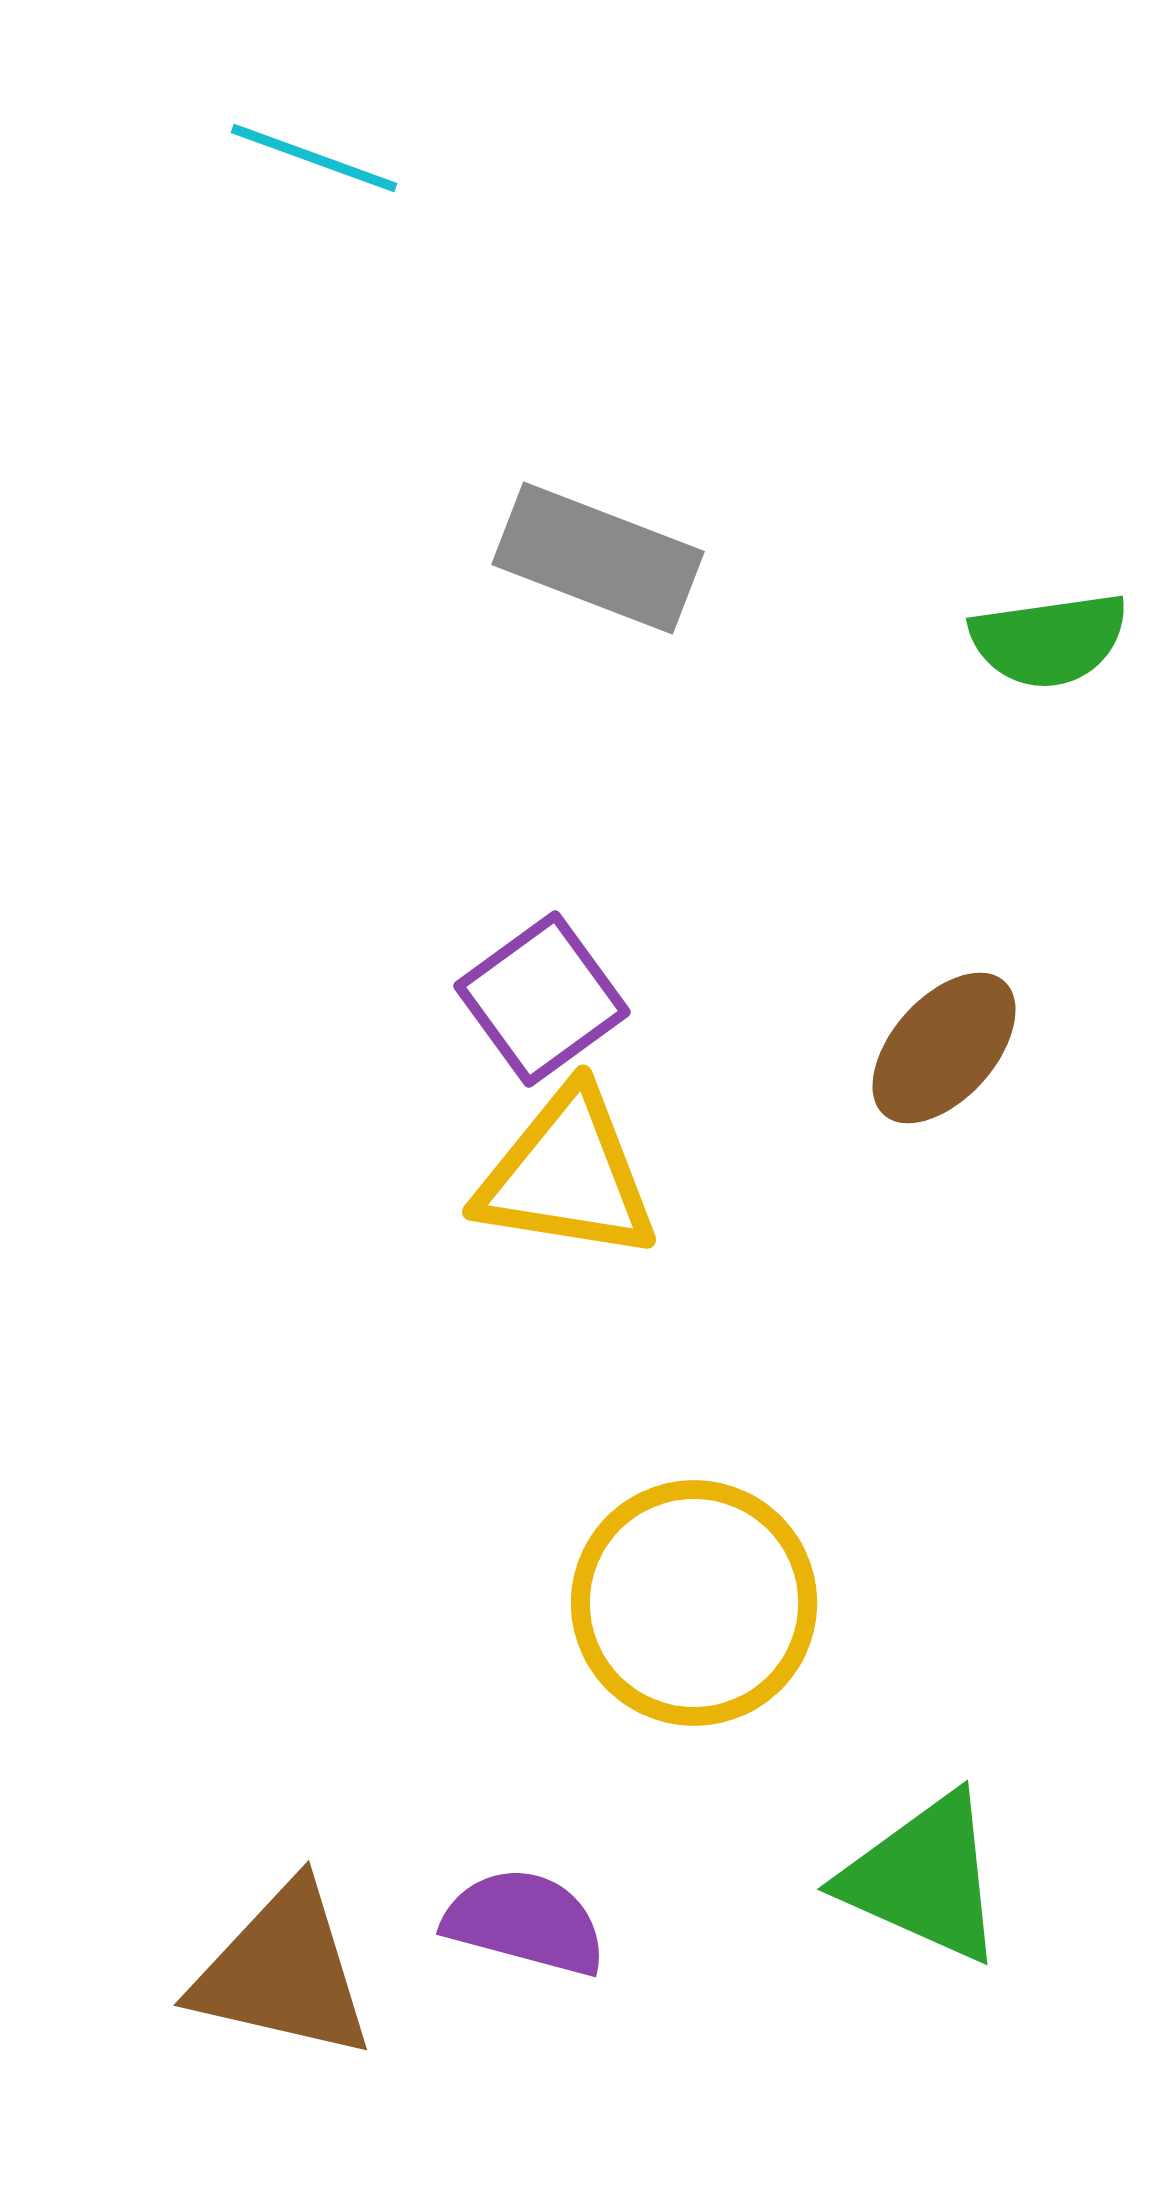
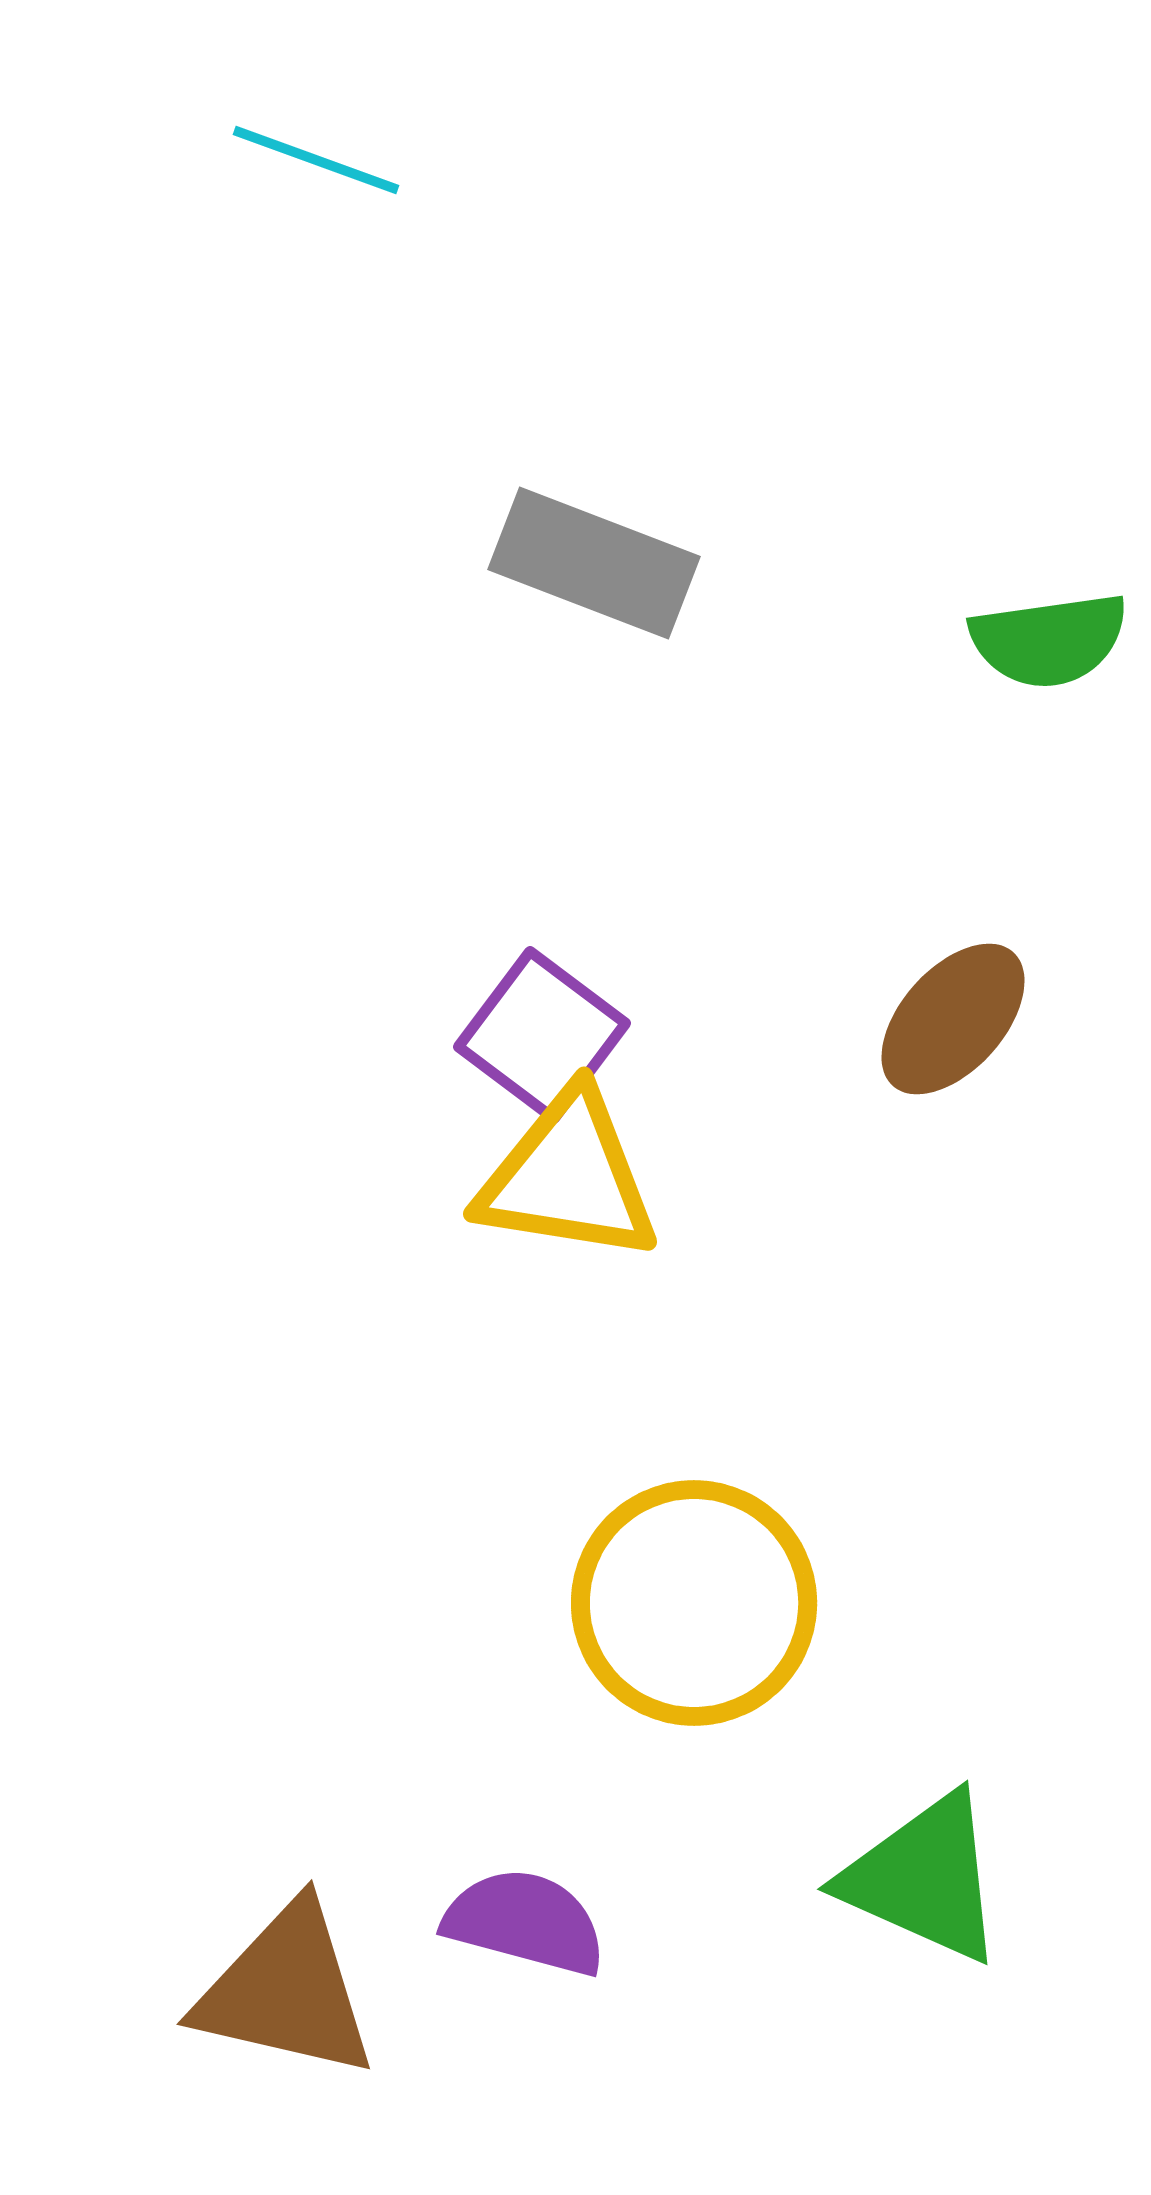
cyan line: moved 2 px right, 2 px down
gray rectangle: moved 4 px left, 5 px down
purple square: moved 36 px down; rotated 17 degrees counterclockwise
brown ellipse: moved 9 px right, 29 px up
yellow triangle: moved 1 px right, 2 px down
brown triangle: moved 3 px right, 19 px down
